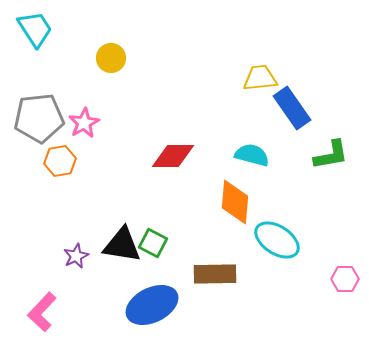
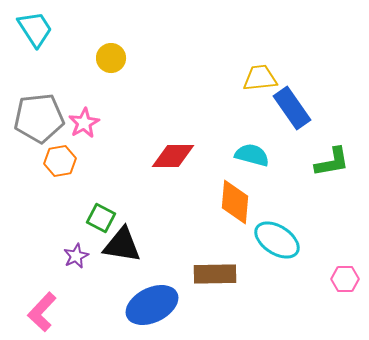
green L-shape: moved 1 px right, 7 px down
green square: moved 52 px left, 25 px up
